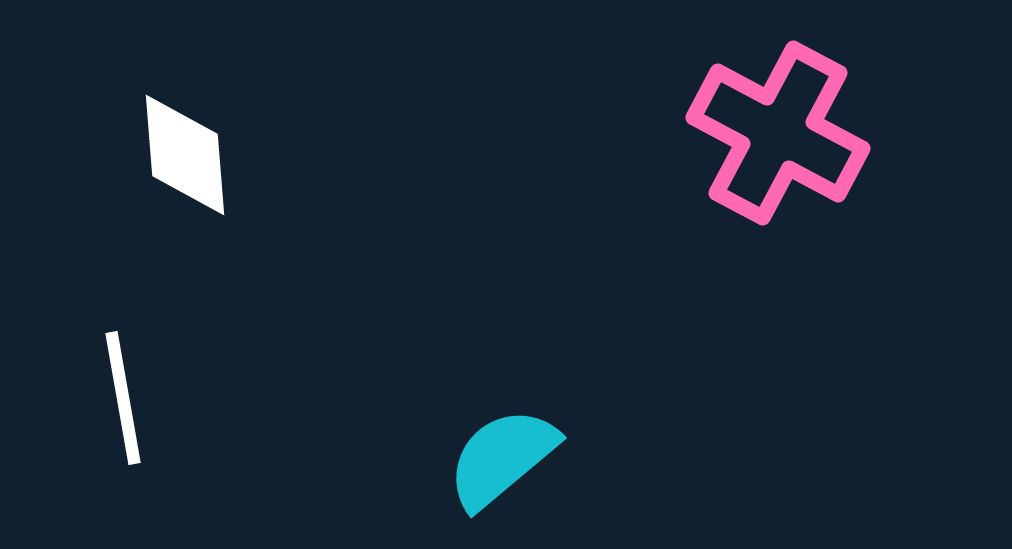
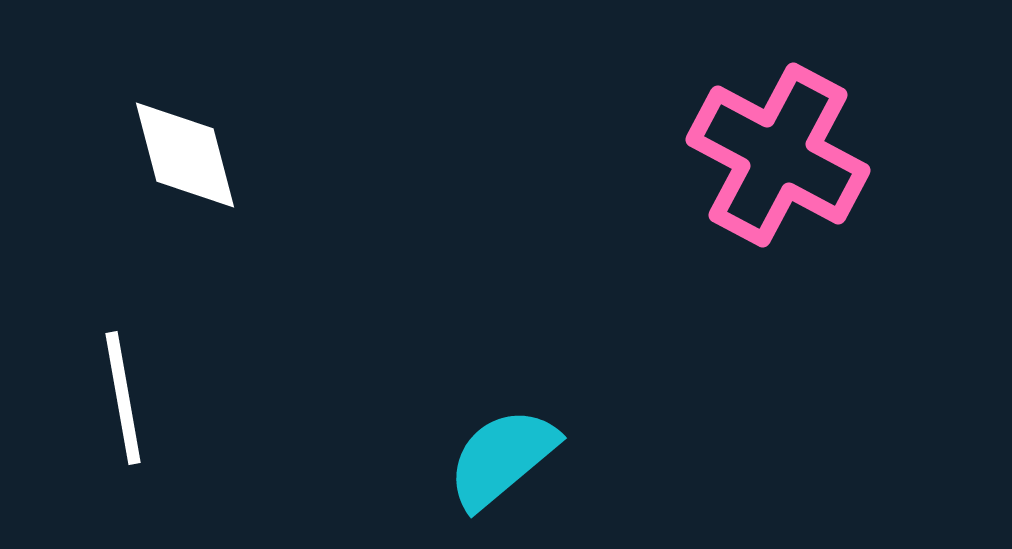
pink cross: moved 22 px down
white diamond: rotated 10 degrees counterclockwise
